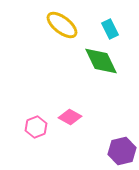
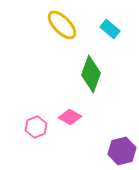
yellow ellipse: rotated 8 degrees clockwise
cyan rectangle: rotated 24 degrees counterclockwise
green diamond: moved 10 px left, 13 px down; rotated 45 degrees clockwise
